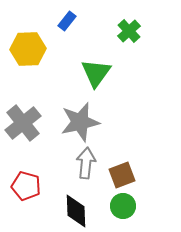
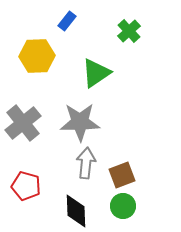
yellow hexagon: moved 9 px right, 7 px down
green triangle: rotated 20 degrees clockwise
gray star: rotated 12 degrees clockwise
